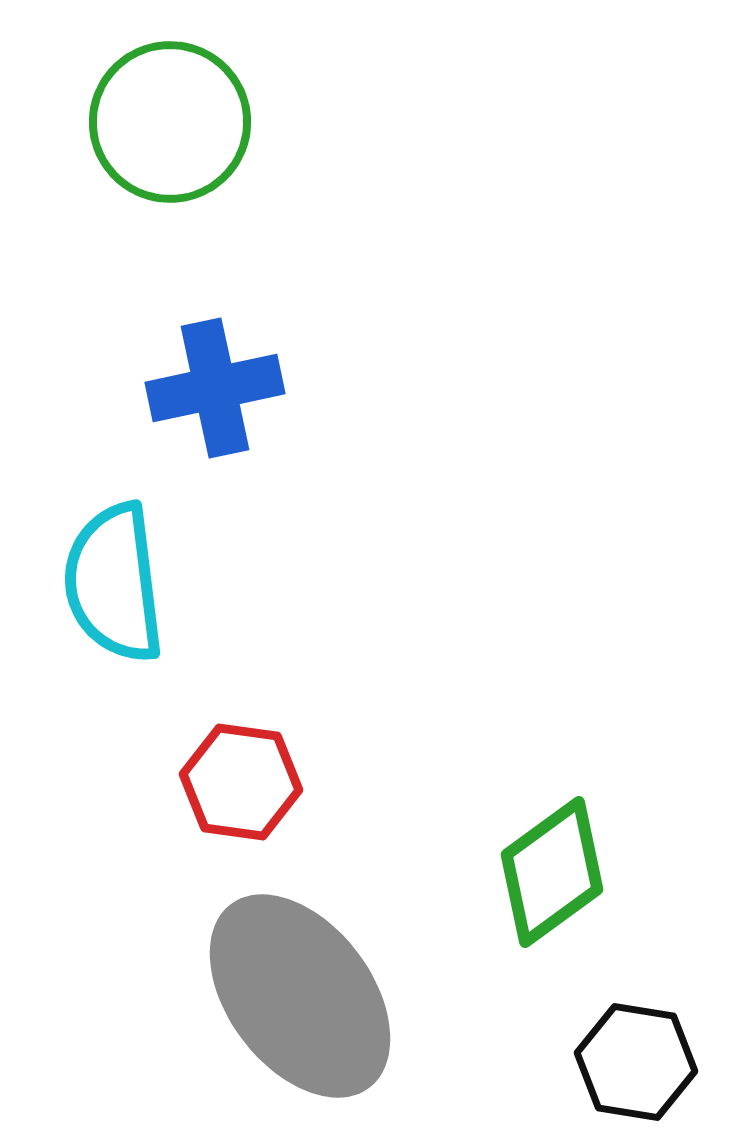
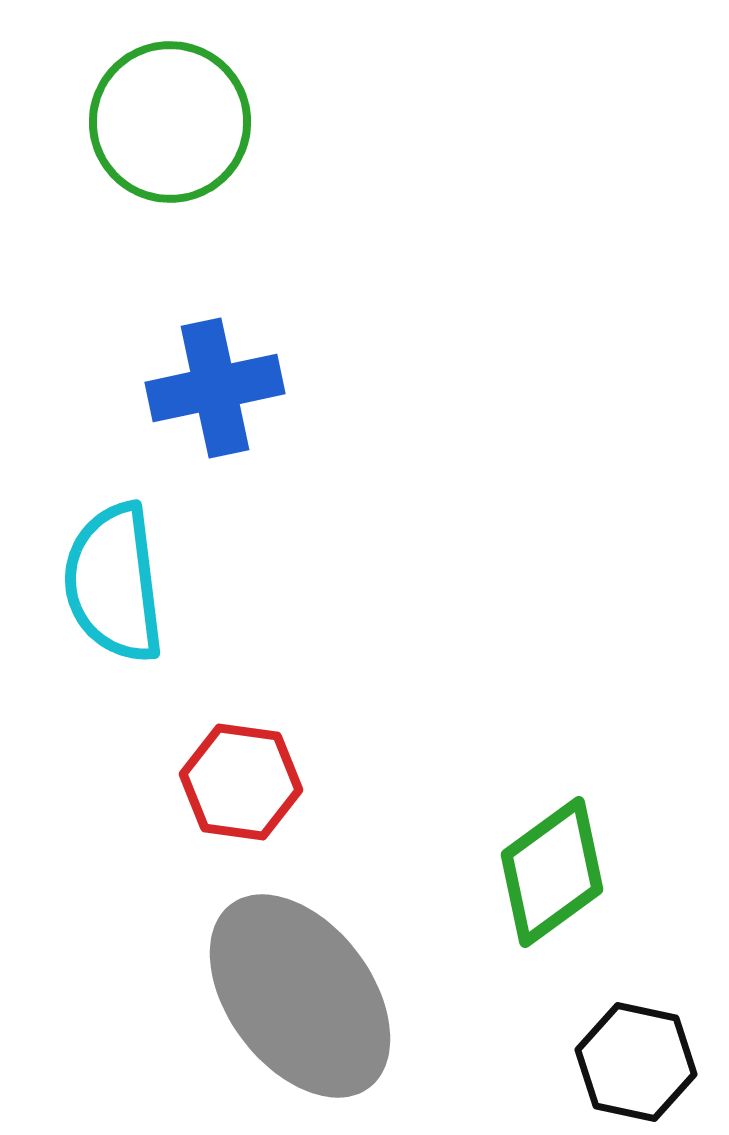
black hexagon: rotated 3 degrees clockwise
